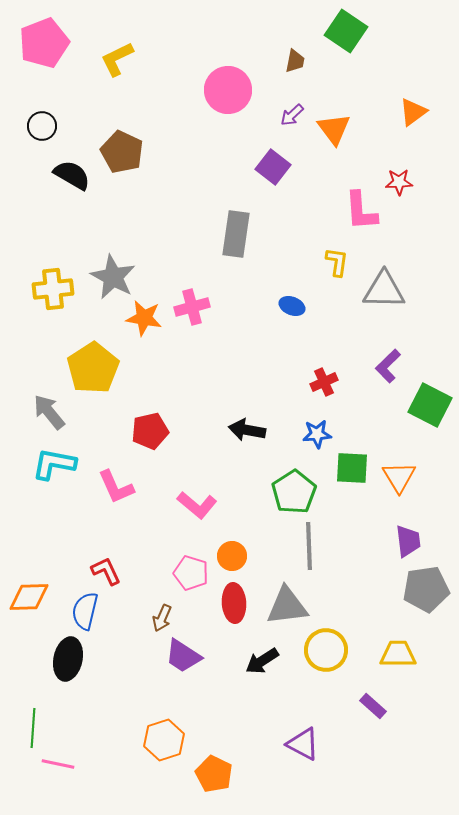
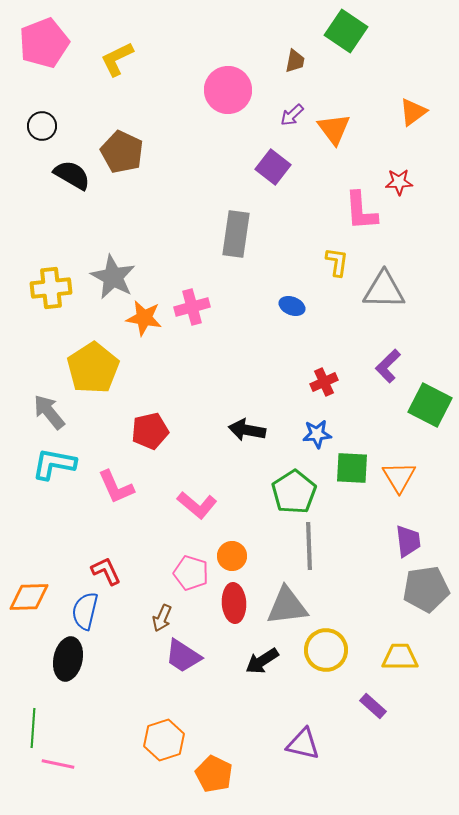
yellow cross at (53, 289): moved 2 px left, 1 px up
yellow trapezoid at (398, 654): moved 2 px right, 3 px down
purple triangle at (303, 744): rotated 15 degrees counterclockwise
